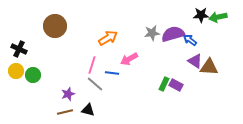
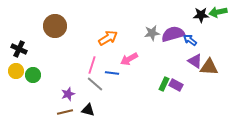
green arrow: moved 5 px up
